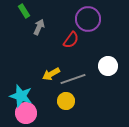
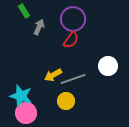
purple circle: moved 15 px left
yellow arrow: moved 2 px right, 1 px down
